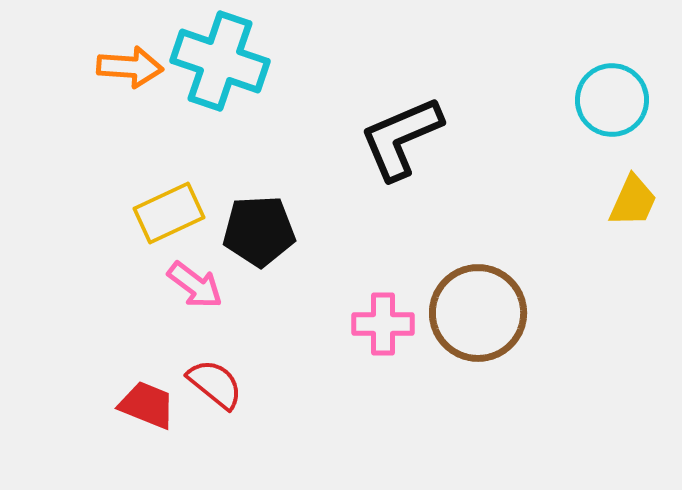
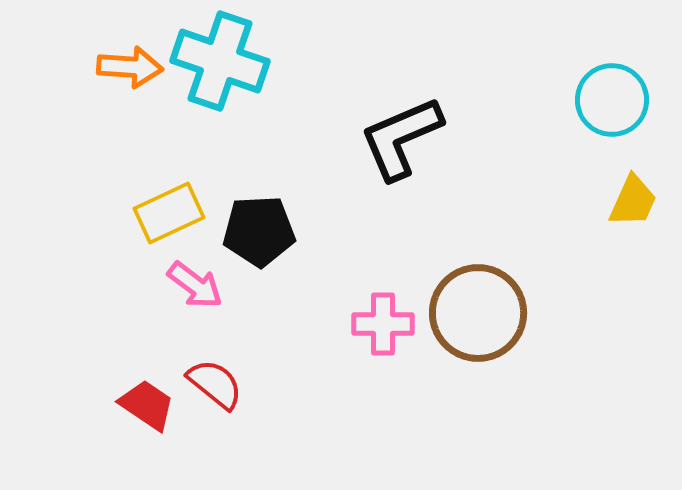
red trapezoid: rotated 12 degrees clockwise
